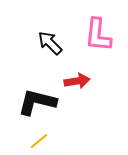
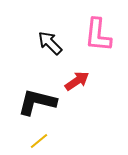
red arrow: rotated 25 degrees counterclockwise
